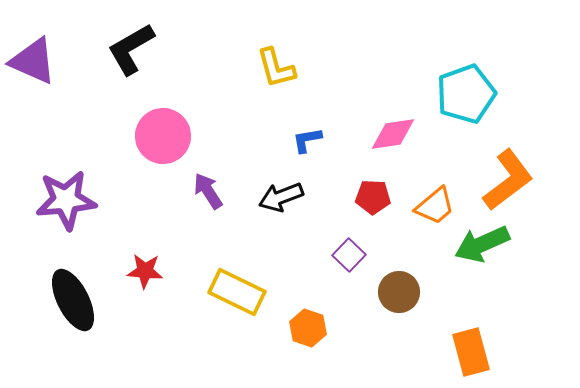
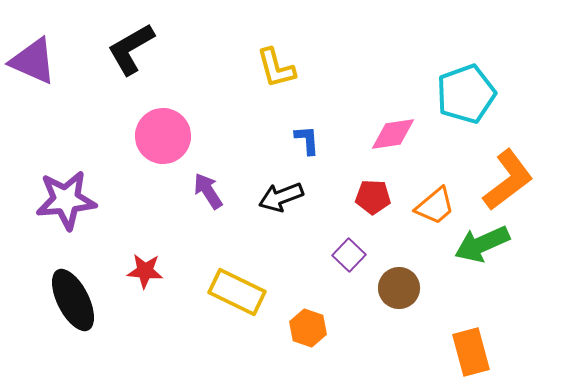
blue L-shape: rotated 96 degrees clockwise
brown circle: moved 4 px up
